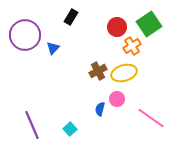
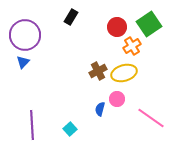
blue triangle: moved 30 px left, 14 px down
purple line: rotated 20 degrees clockwise
